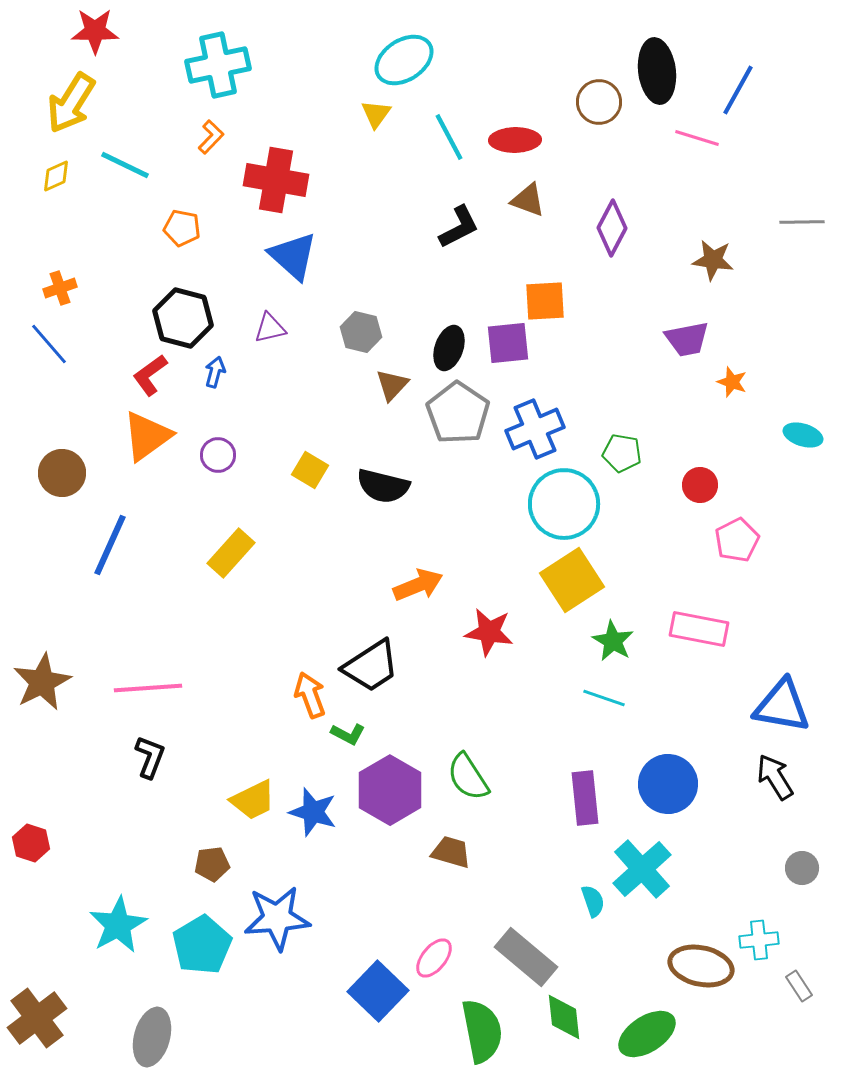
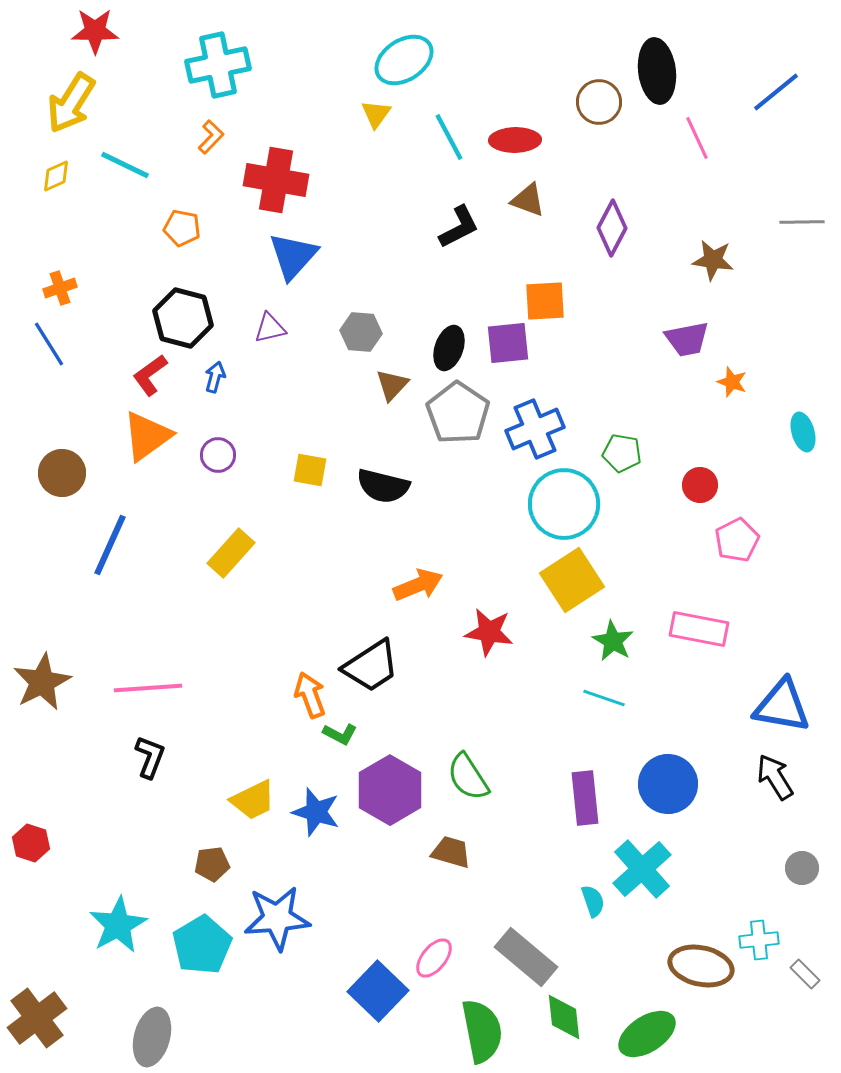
blue line at (738, 90): moved 38 px right, 2 px down; rotated 22 degrees clockwise
pink line at (697, 138): rotated 48 degrees clockwise
blue triangle at (293, 256): rotated 30 degrees clockwise
gray hexagon at (361, 332): rotated 9 degrees counterclockwise
blue line at (49, 344): rotated 9 degrees clockwise
blue arrow at (215, 372): moved 5 px down
cyan ellipse at (803, 435): moved 3 px up; rotated 57 degrees clockwise
yellow square at (310, 470): rotated 21 degrees counterclockwise
green L-shape at (348, 734): moved 8 px left
blue star at (313, 812): moved 3 px right
gray rectangle at (799, 986): moved 6 px right, 12 px up; rotated 12 degrees counterclockwise
